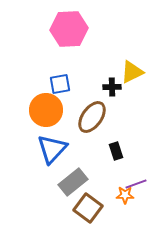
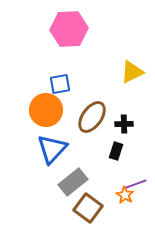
black cross: moved 12 px right, 37 px down
black rectangle: rotated 36 degrees clockwise
orange star: rotated 30 degrees clockwise
